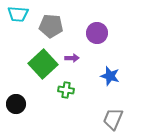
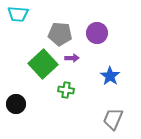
gray pentagon: moved 9 px right, 8 px down
blue star: rotated 18 degrees clockwise
